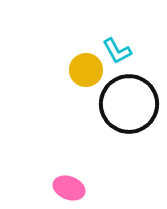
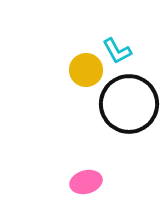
pink ellipse: moved 17 px right, 6 px up; rotated 36 degrees counterclockwise
